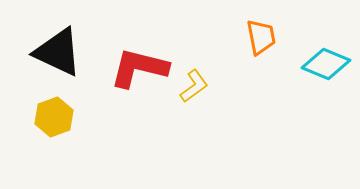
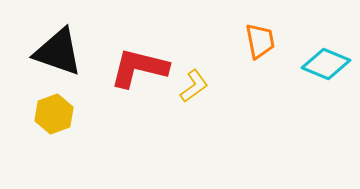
orange trapezoid: moved 1 px left, 4 px down
black triangle: rotated 6 degrees counterclockwise
yellow hexagon: moved 3 px up
